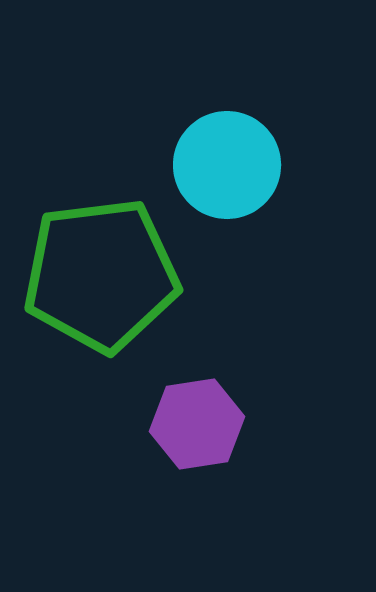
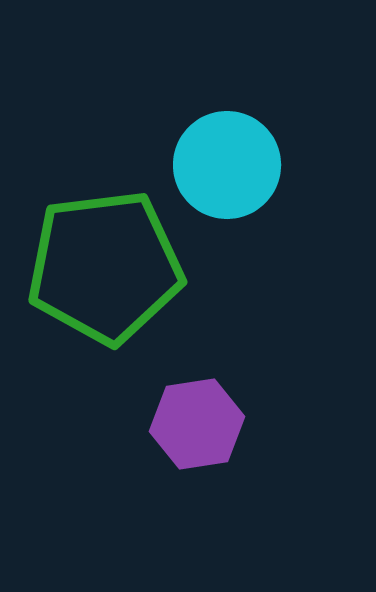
green pentagon: moved 4 px right, 8 px up
